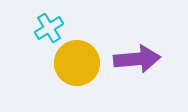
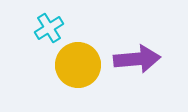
yellow circle: moved 1 px right, 2 px down
